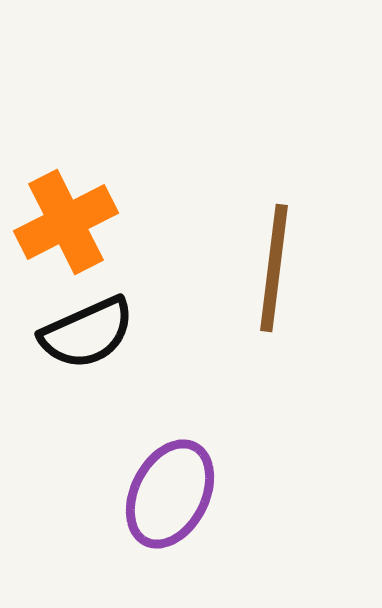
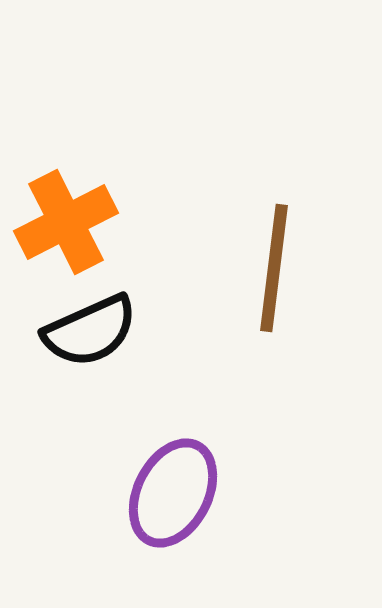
black semicircle: moved 3 px right, 2 px up
purple ellipse: moved 3 px right, 1 px up
